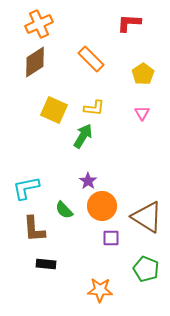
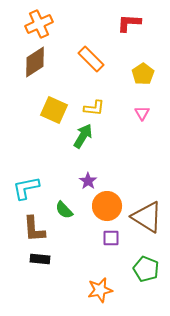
orange circle: moved 5 px right
black rectangle: moved 6 px left, 5 px up
orange star: rotated 15 degrees counterclockwise
